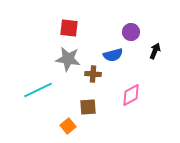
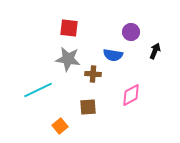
blue semicircle: rotated 24 degrees clockwise
orange square: moved 8 px left
